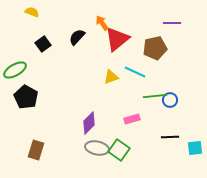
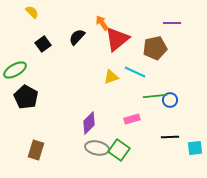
yellow semicircle: rotated 24 degrees clockwise
